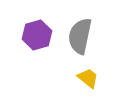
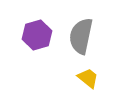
gray semicircle: moved 1 px right
